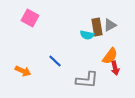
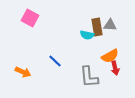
gray triangle: rotated 32 degrees clockwise
orange semicircle: rotated 24 degrees clockwise
orange arrow: moved 1 px down
gray L-shape: moved 2 px right, 3 px up; rotated 80 degrees clockwise
